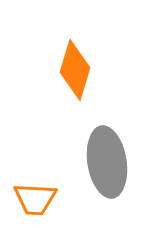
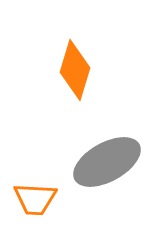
gray ellipse: rotated 70 degrees clockwise
